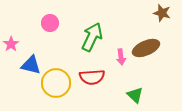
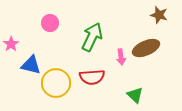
brown star: moved 3 px left, 2 px down
